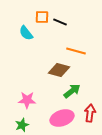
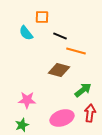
black line: moved 14 px down
green arrow: moved 11 px right, 1 px up
